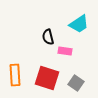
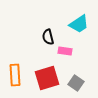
red square: rotated 35 degrees counterclockwise
